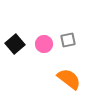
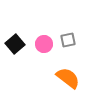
orange semicircle: moved 1 px left, 1 px up
